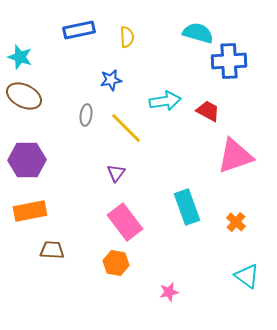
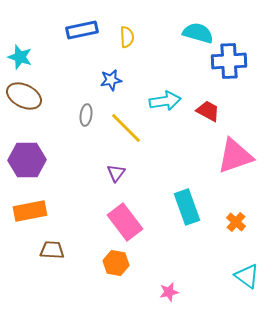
blue rectangle: moved 3 px right
